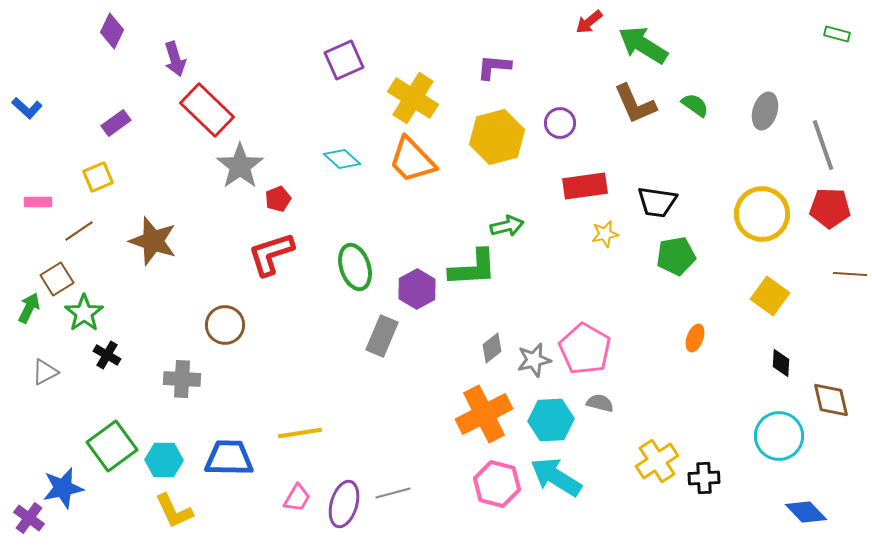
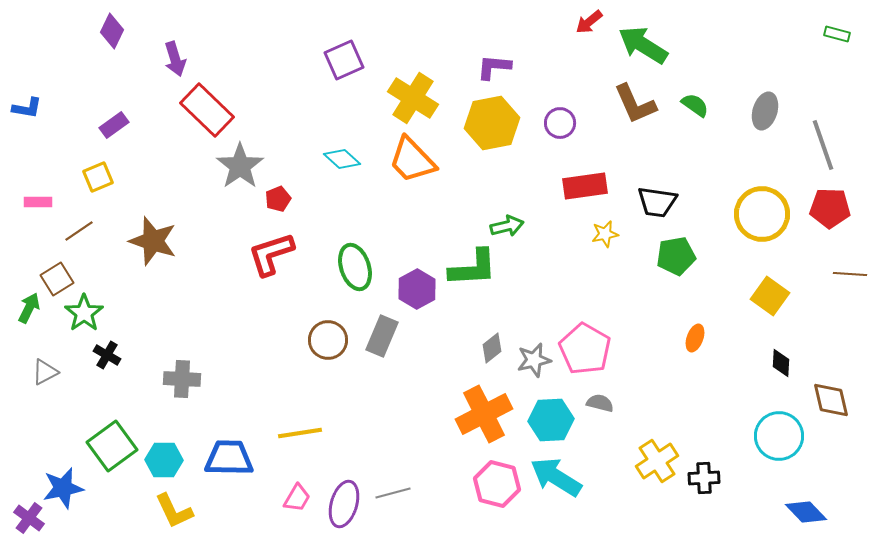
blue L-shape at (27, 108): rotated 32 degrees counterclockwise
purple rectangle at (116, 123): moved 2 px left, 2 px down
yellow hexagon at (497, 137): moved 5 px left, 14 px up; rotated 4 degrees clockwise
brown circle at (225, 325): moved 103 px right, 15 px down
